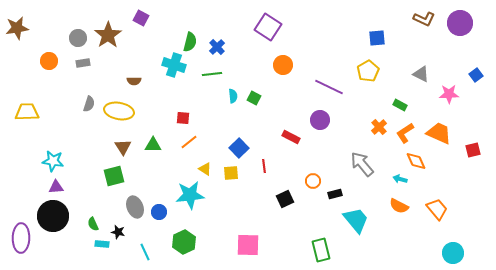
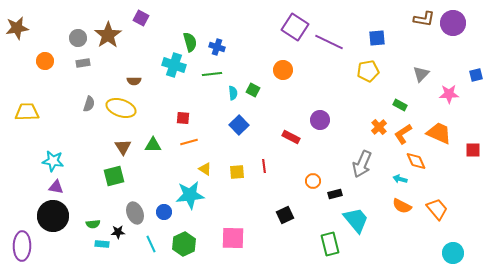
brown L-shape at (424, 19): rotated 15 degrees counterclockwise
purple circle at (460, 23): moved 7 px left
purple square at (268, 27): moved 27 px right
green semicircle at (190, 42): rotated 30 degrees counterclockwise
blue cross at (217, 47): rotated 28 degrees counterclockwise
orange circle at (49, 61): moved 4 px left
orange circle at (283, 65): moved 5 px down
yellow pentagon at (368, 71): rotated 20 degrees clockwise
gray triangle at (421, 74): rotated 48 degrees clockwise
blue square at (476, 75): rotated 24 degrees clockwise
purple line at (329, 87): moved 45 px up
cyan semicircle at (233, 96): moved 3 px up
green square at (254, 98): moved 1 px left, 8 px up
yellow ellipse at (119, 111): moved 2 px right, 3 px up; rotated 8 degrees clockwise
orange L-shape at (405, 133): moved 2 px left, 1 px down
orange line at (189, 142): rotated 24 degrees clockwise
blue square at (239, 148): moved 23 px up
red square at (473, 150): rotated 14 degrees clockwise
gray arrow at (362, 164): rotated 116 degrees counterclockwise
yellow square at (231, 173): moved 6 px right, 1 px up
purple triangle at (56, 187): rotated 14 degrees clockwise
black square at (285, 199): moved 16 px down
orange semicircle at (399, 206): moved 3 px right
gray ellipse at (135, 207): moved 6 px down
blue circle at (159, 212): moved 5 px right
green semicircle at (93, 224): rotated 72 degrees counterclockwise
black star at (118, 232): rotated 16 degrees counterclockwise
purple ellipse at (21, 238): moved 1 px right, 8 px down
green hexagon at (184, 242): moved 2 px down
pink square at (248, 245): moved 15 px left, 7 px up
green rectangle at (321, 250): moved 9 px right, 6 px up
cyan line at (145, 252): moved 6 px right, 8 px up
